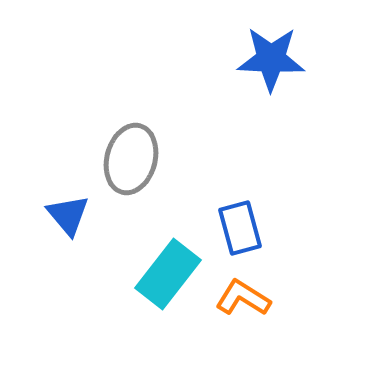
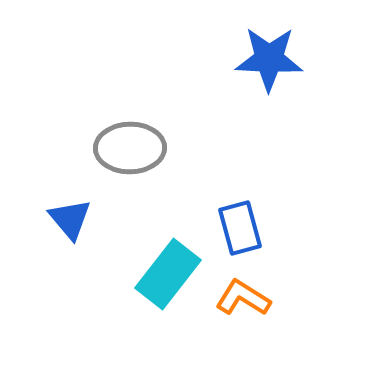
blue star: moved 2 px left
gray ellipse: moved 1 px left, 11 px up; rotated 74 degrees clockwise
blue triangle: moved 2 px right, 4 px down
